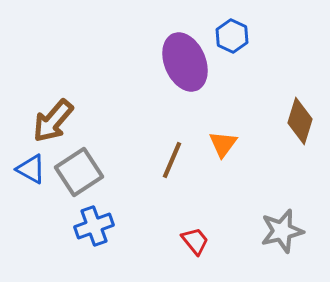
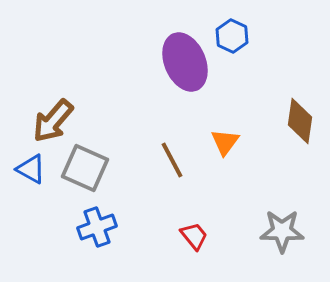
brown diamond: rotated 9 degrees counterclockwise
orange triangle: moved 2 px right, 2 px up
brown line: rotated 51 degrees counterclockwise
gray square: moved 6 px right, 4 px up; rotated 33 degrees counterclockwise
blue cross: moved 3 px right, 1 px down
gray star: rotated 15 degrees clockwise
red trapezoid: moved 1 px left, 5 px up
